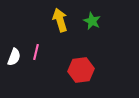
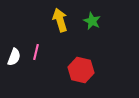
red hexagon: rotated 20 degrees clockwise
